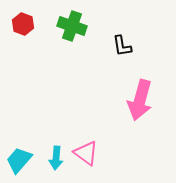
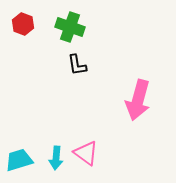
green cross: moved 2 px left, 1 px down
black L-shape: moved 45 px left, 19 px down
pink arrow: moved 2 px left
cyan trapezoid: rotated 32 degrees clockwise
